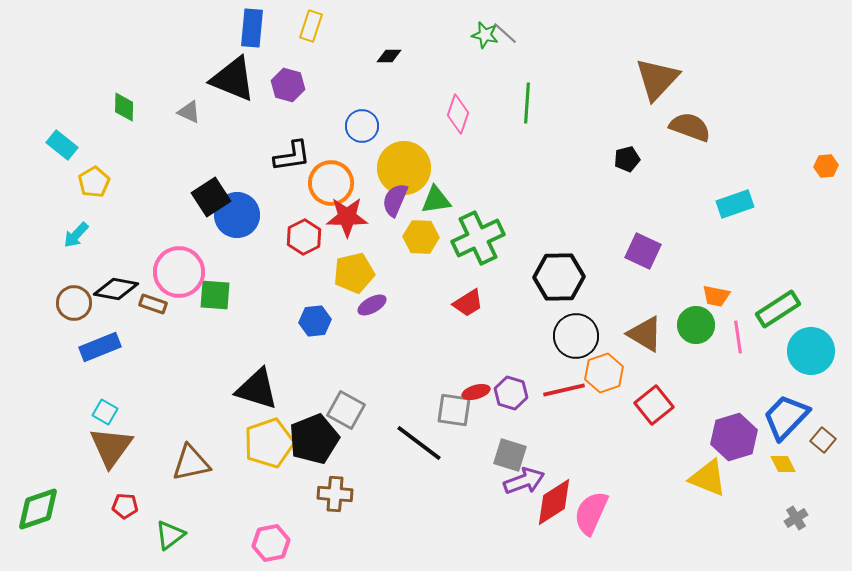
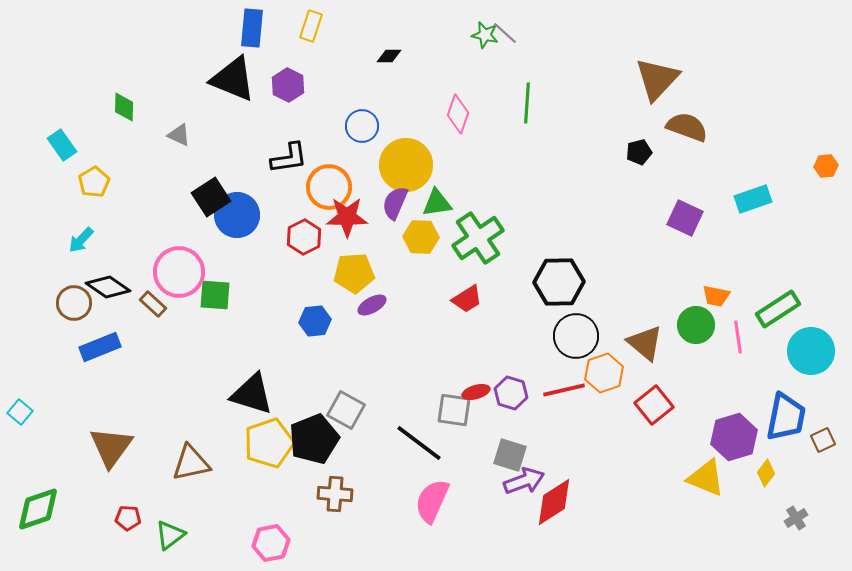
purple hexagon at (288, 85): rotated 12 degrees clockwise
gray triangle at (189, 112): moved 10 px left, 23 px down
brown semicircle at (690, 127): moved 3 px left
cyan rectangle at (62, 145): rotated 16 degrees clockwise
black L-shape at (292, 156): moved 3 px left, 2 px down
black pentagon at (627, 159): moved 12 px right, 7 px up
yellow circle at (404, 168): moved 2 px right, 3 px up
orange circle at (331, 183): moved 2 px left, 4 px down
purple semicircle at (395, 200): moved 3 px down
green triangle at (436, 200): moved 1 px right, 3 px down
cyan rectangle at (735, 204): moved 18 px right, 5 px up
cyan arrow at (76, 235): moved 5 px right, 5 px down
green cross at (478, 238): rotated 9 degrees counterclockwise
purple square at (643, 251): moved 42 px right, 33 px up
yellow pentagon at (354, 273): rotated 9 degrees clockwise
black hexagon at (559, 277): moved 5 px down
black diamond at (116, 289): moved 8 px left, 2 px up; rotated 24 degrees clockwise
red trapezoid at (468, 303): moved 1 px left, 4 px up
brown rectangle at (153, 304): rotated 24 degrees clockwise
brown triangle at (645, 334): moved 9 px down; rotated 9 degrees clockwise
black triangle at (257, 389): moved 5 px left, 5 px down
cyan square at (105, 412): moved 85 px left; rotated 10 degrees clockwise
blue trapezoid at (786, 417): rotated 147 degrees clockwise
brown square at (823, 440): rotated 25 degrees clockwise
yellow diamond at (783, 464): moved 17 px left, 9 px down; rotated 64 degrees clockwise
yellow triangle at (708, 478): moved 2 px left
red pentagon at (125, 506): moved 3 px right, 12 px down
pink semicircle at (591, 513): moved 159 px left, 12 px up
